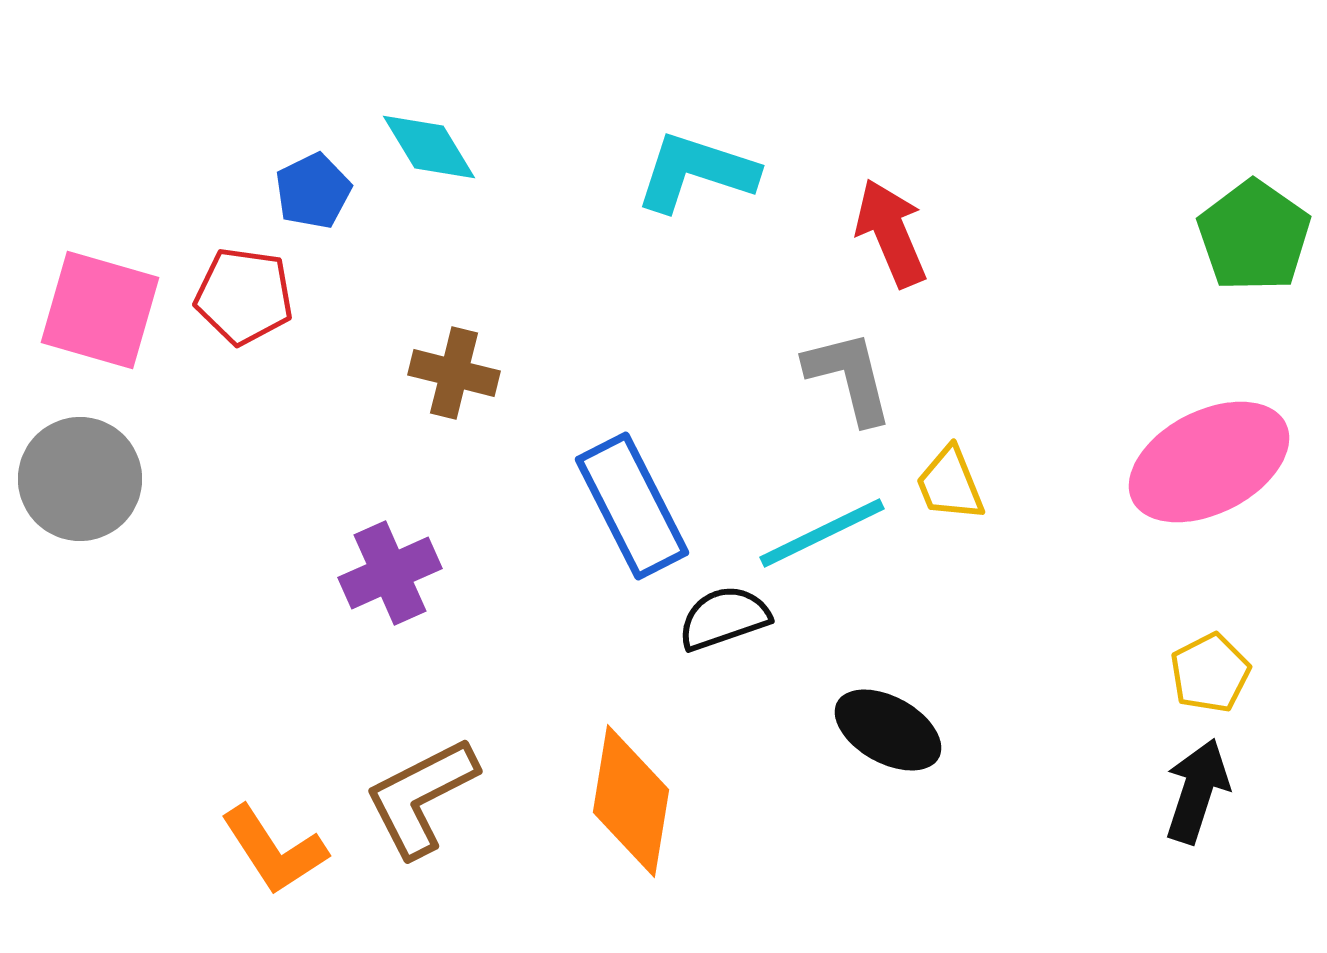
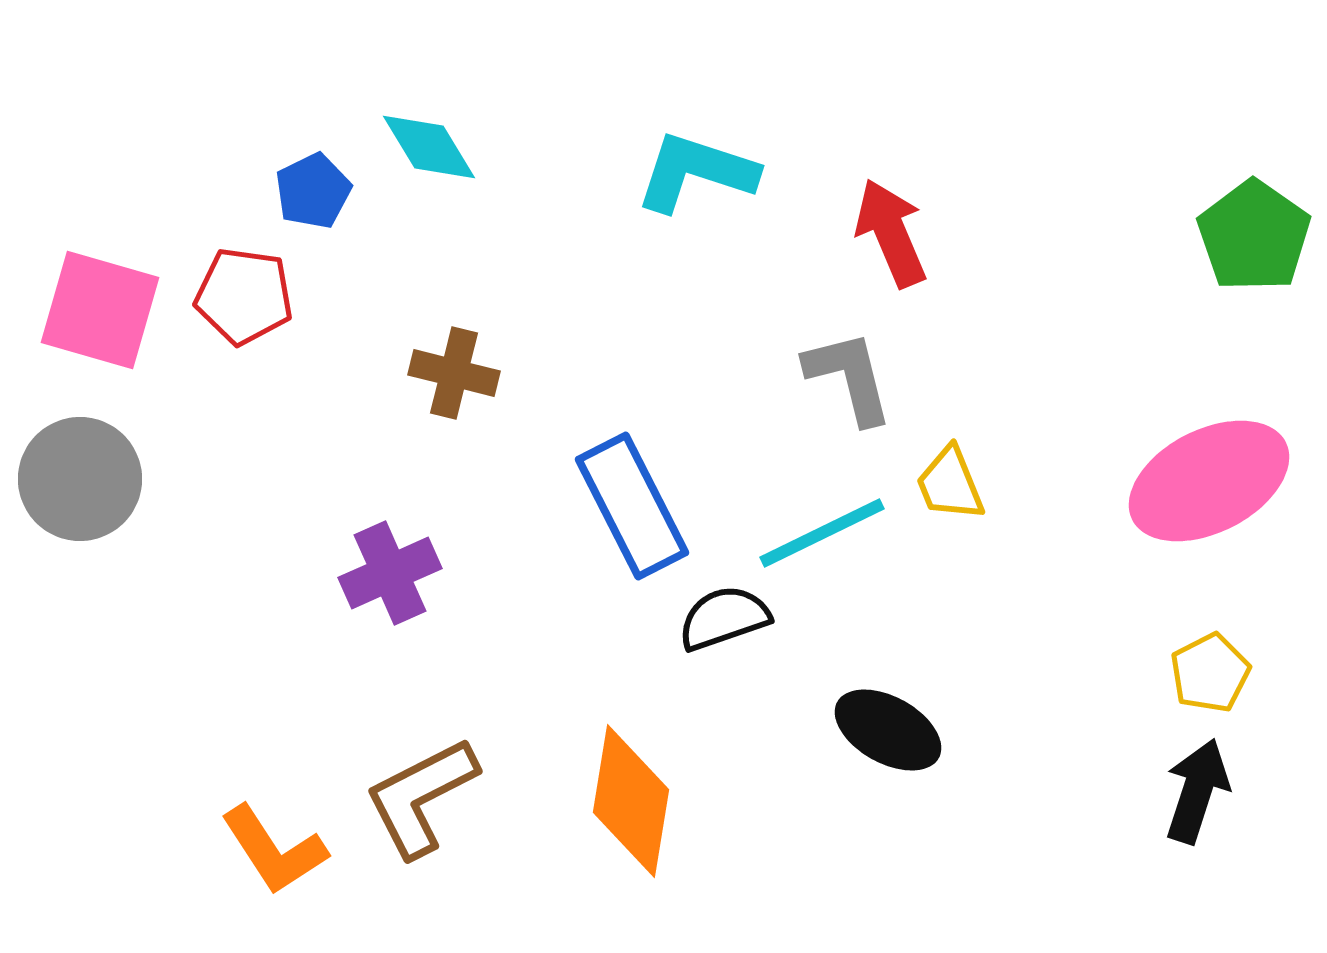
pink ellipse: moved 19 px down
